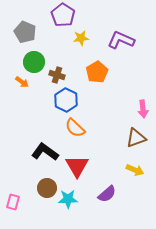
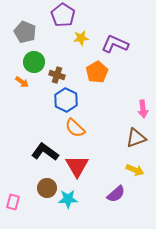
purple L-shape: moved 6 px left, 4 px down
purple semicircle: moved 9 px right
